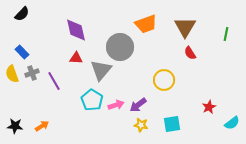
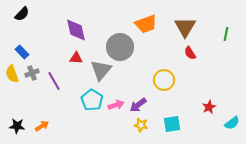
black star: moved 2 px right
